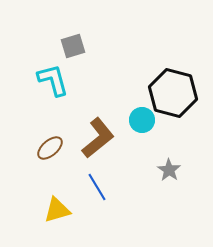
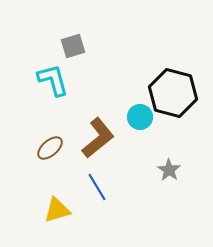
cyan circle: moved 2 px left, 3 px up
